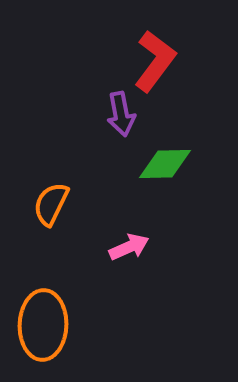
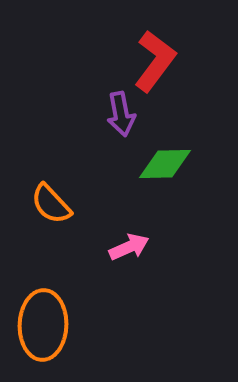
orange semicircle: rotated 69 degrees counterclockwise
